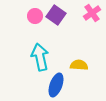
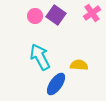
cyan arrow: rotated 16 degrees counterclockwise
blue ellipse: moved 1 px up; rotated 15 degrees clockwise
